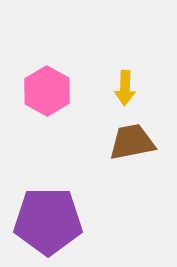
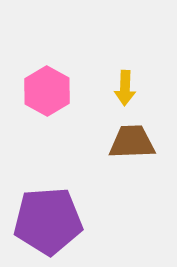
brown trapezoid: rotated 9 degrees clockwise
purple pentagon: rotated 4 degrees counterclockwise
